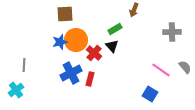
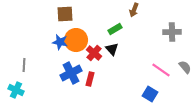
blue star: rotated 28 degrees clockwise
black triangle: moved 3 px down
cyan cross: rotated 28 degrees counterclockwise
